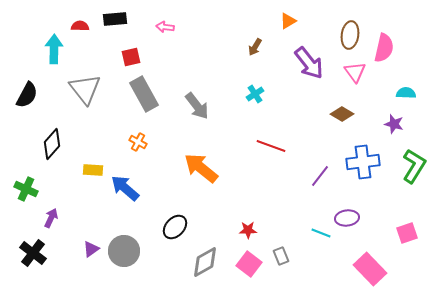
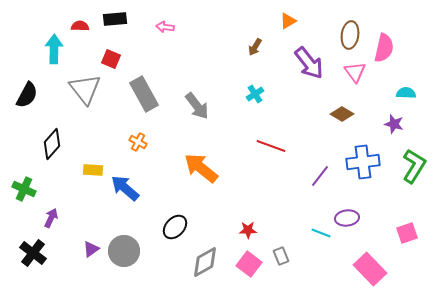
red square at (131, 57): moved 20 px left, 2 px down; rotated 36 degrees clockwise
green cross at (26, 189): moved 2 px left
